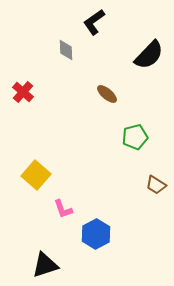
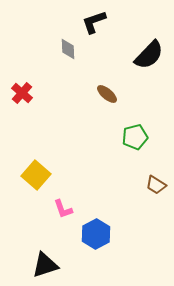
black L-shape: rotated 16 degrees clockwise
gray diamond: moved 2 px right, 1 px up
red cross: moved 1 px left, 1 px down
